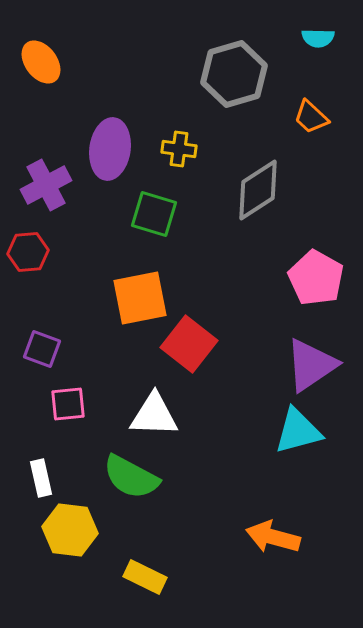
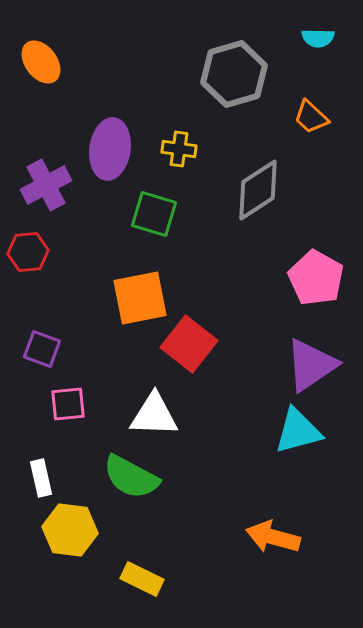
yellow rectangle: moved 3 px left, 2 px down
